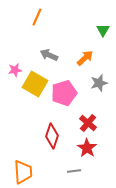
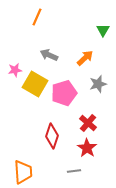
gray star: moved 1 px left, 1 px down
